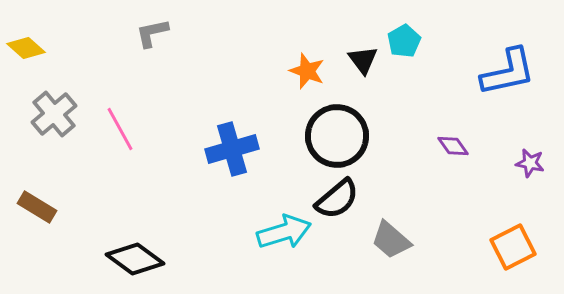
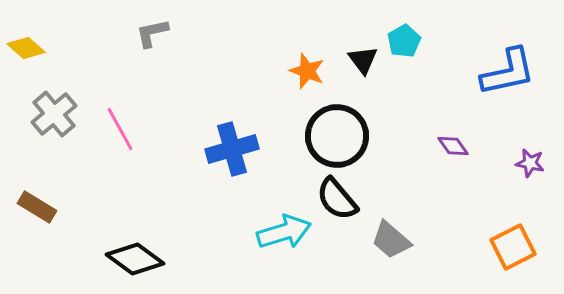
black semicircle: rotated 90 degrees clockwise
